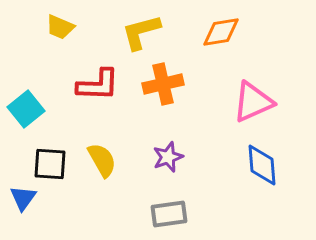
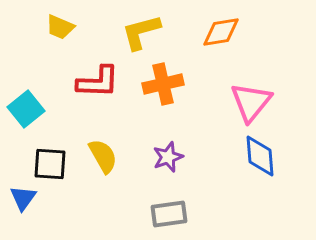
red L-shape: moved 3 px up
pink triangle: moved 2 px left; rotated 27 degrees counterclockwise
yellow semicircle: moved 1 px right, 4 px up
blue diamond: moved 2 px left, 9 px up
